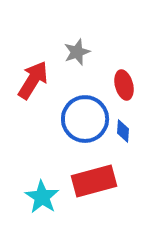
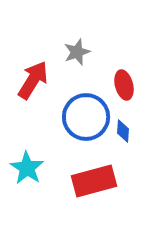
blue circle: moved 1 px right, 2 px up
cyan star: moved 15 px left, 29 px up
